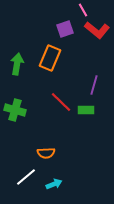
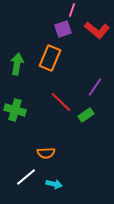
pink line: moved 11 px left; rotated 48 degrees clockwise
purple square: moved 2 px left
purple line: moved 1 px right, 2 px down; rotated 18 degrees clockwise
green rectangle: moved 5 px down; rotated 35 degrees counterclockwise
cyan arrow: rotated 35 degrees clockwise
